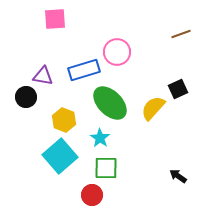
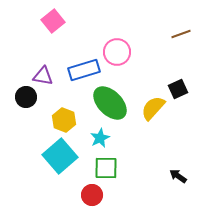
pink square: moved 2 px left, 2 px down; rotated 35 degrees counterclockwise
cyan star: rotated 12 degrees clockwise
